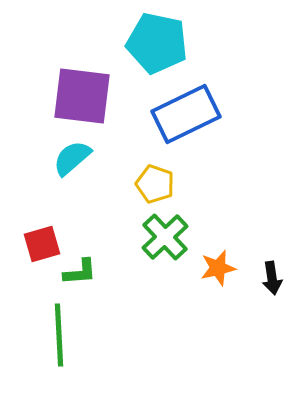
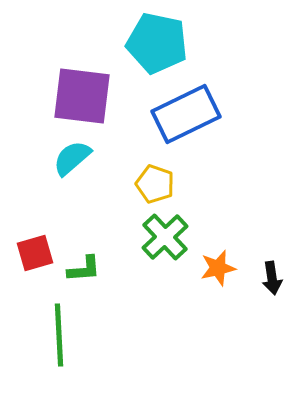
red square: moved 7 px left, 9 px down
green L-shape: moved 4 px right, 3 px up
